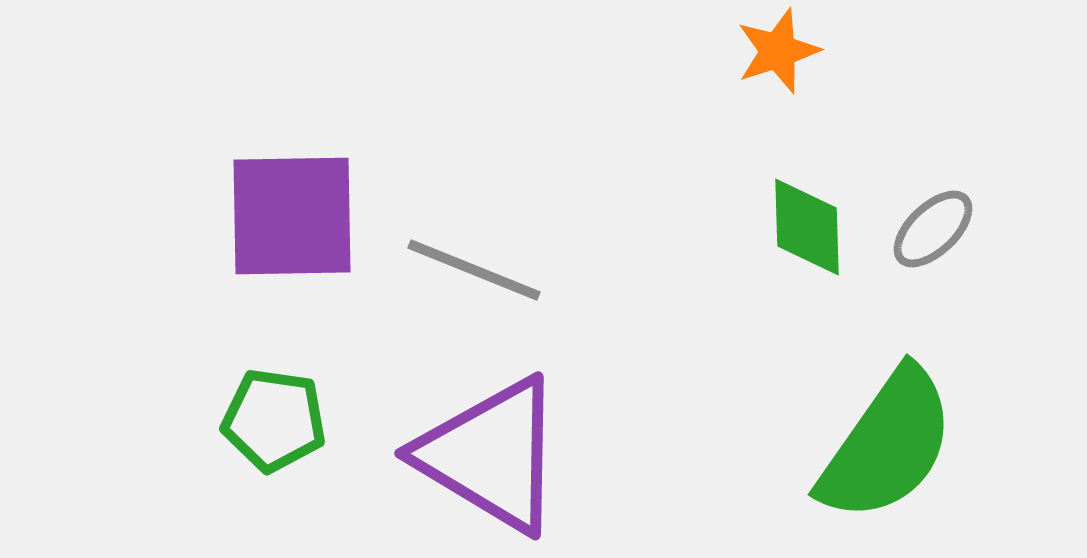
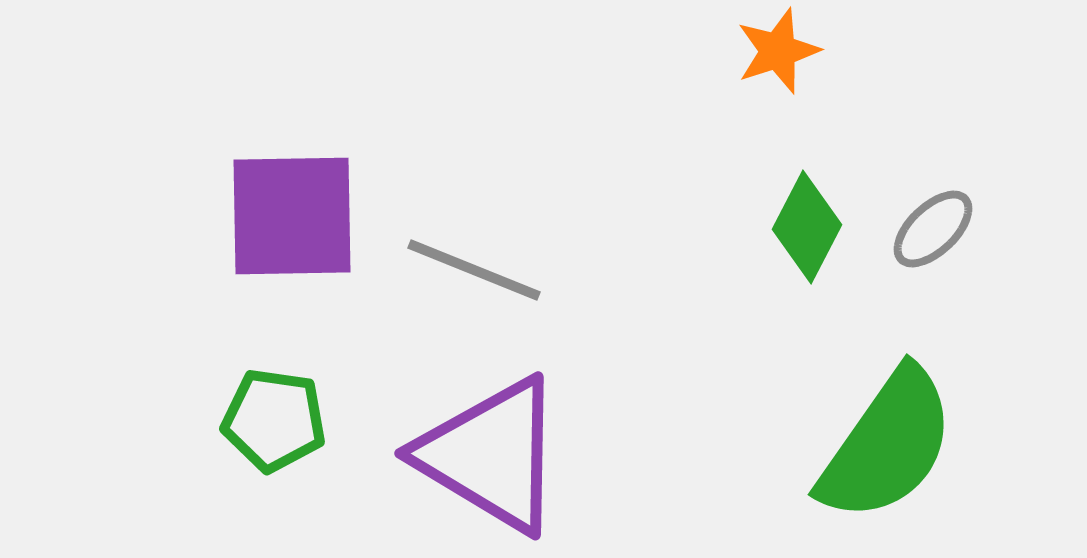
green diamond: rotated 29 degrees clockwise
